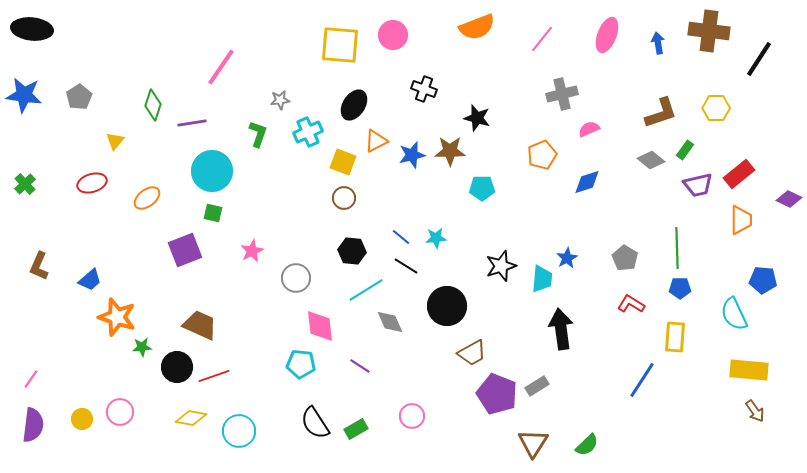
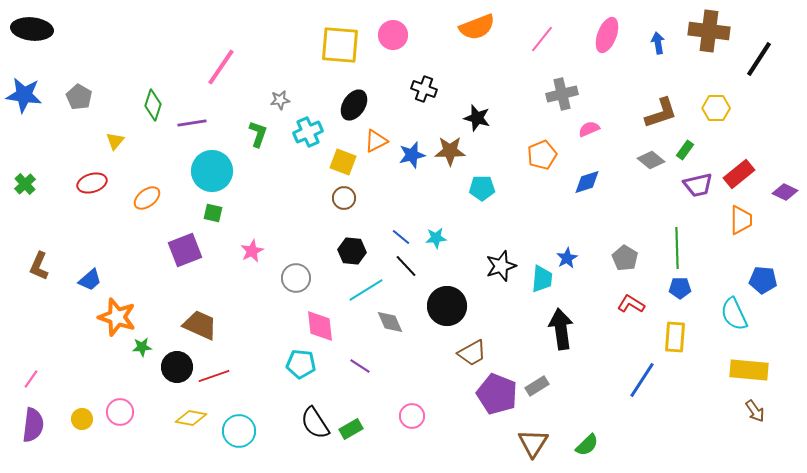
gray pentagon at (79, 97): rotated 10 degrees counterclockwise
purple diamond at (789, 199): moved 4 px left, 7 px up
black line at (406, 266): rotated 15 degrees clockwise
green rectangle at (356, 429): moved 5 px left
